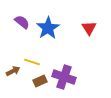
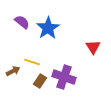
red triangle: moved 4 px right, 19 px down
brown rectangle: rotated 32 degrees counterclockwise
